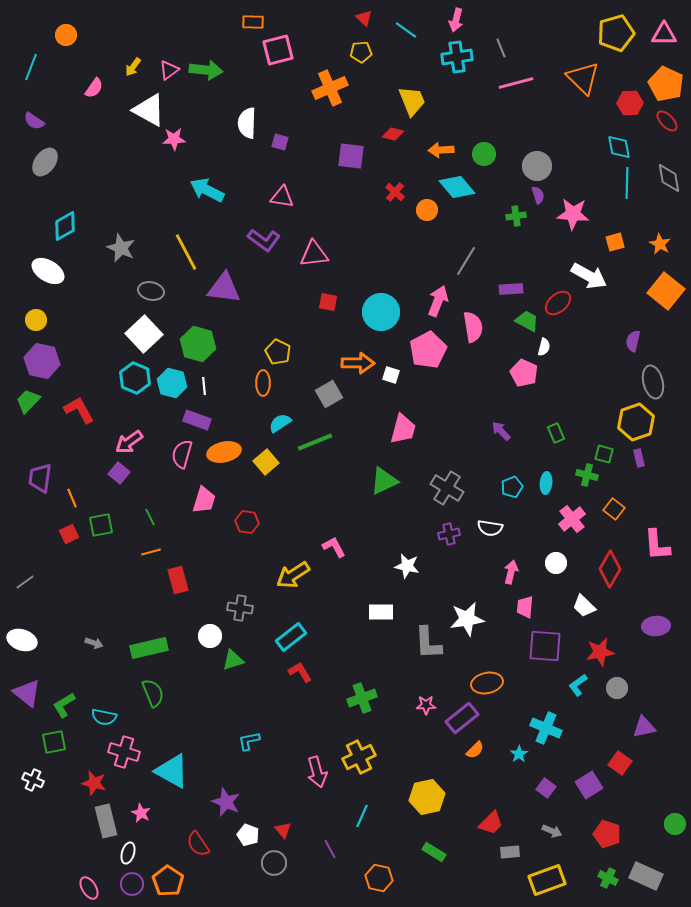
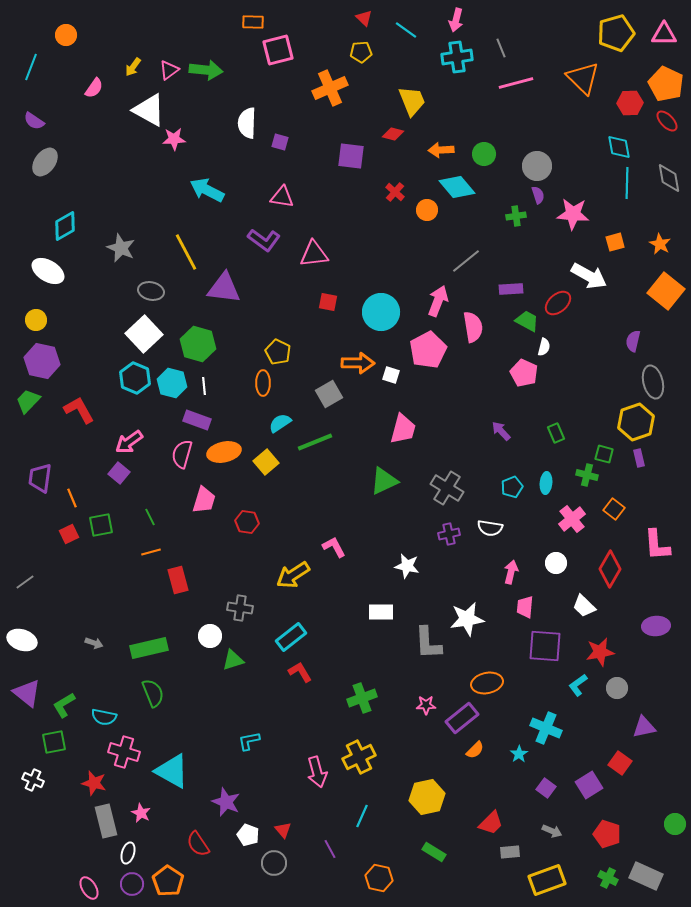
gray line at (466, 261): rotated 20 degrees clockwise
